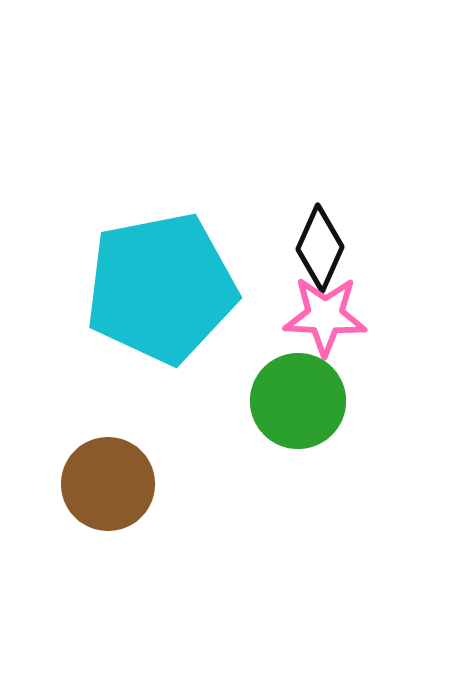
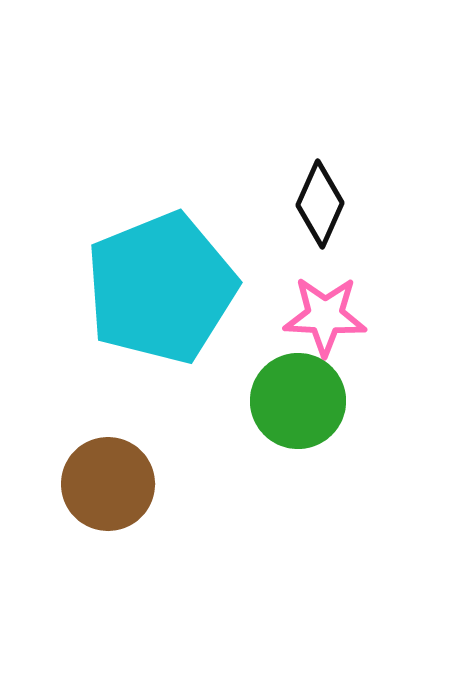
black diamond: moved 44 px up
cyan pentagon: rotated 11 degrees counterclockwise
